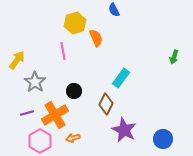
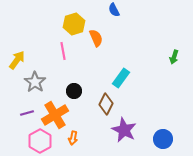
yellow hexagon: moved 1 px left, 1 px down
orange arrow: rotated 64 degrees counterclockwise
